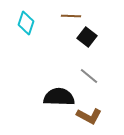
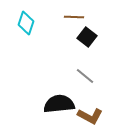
brown line: moved 3 px right, 1 px down
gray line: moved 4 px left
black semicircle: moved 7 px down; rotated 8 degrees counterclockwise
brown L-shape: moved 1 px right
